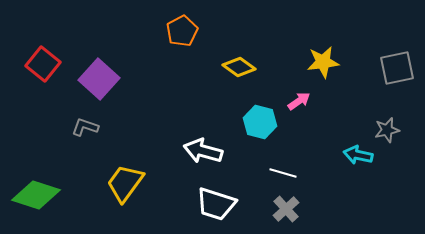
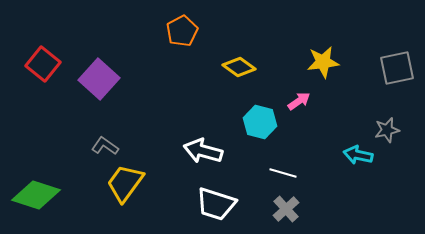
gray L-shape: moved 20 px right, 19 px down; rotated 16 degrees clockwise
